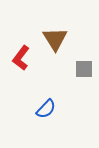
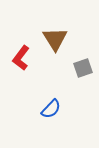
gray square: moved 1 px left, 1 px up; rotated 18 degrees counterclockwise
blue semicircle: moved 5 px right
